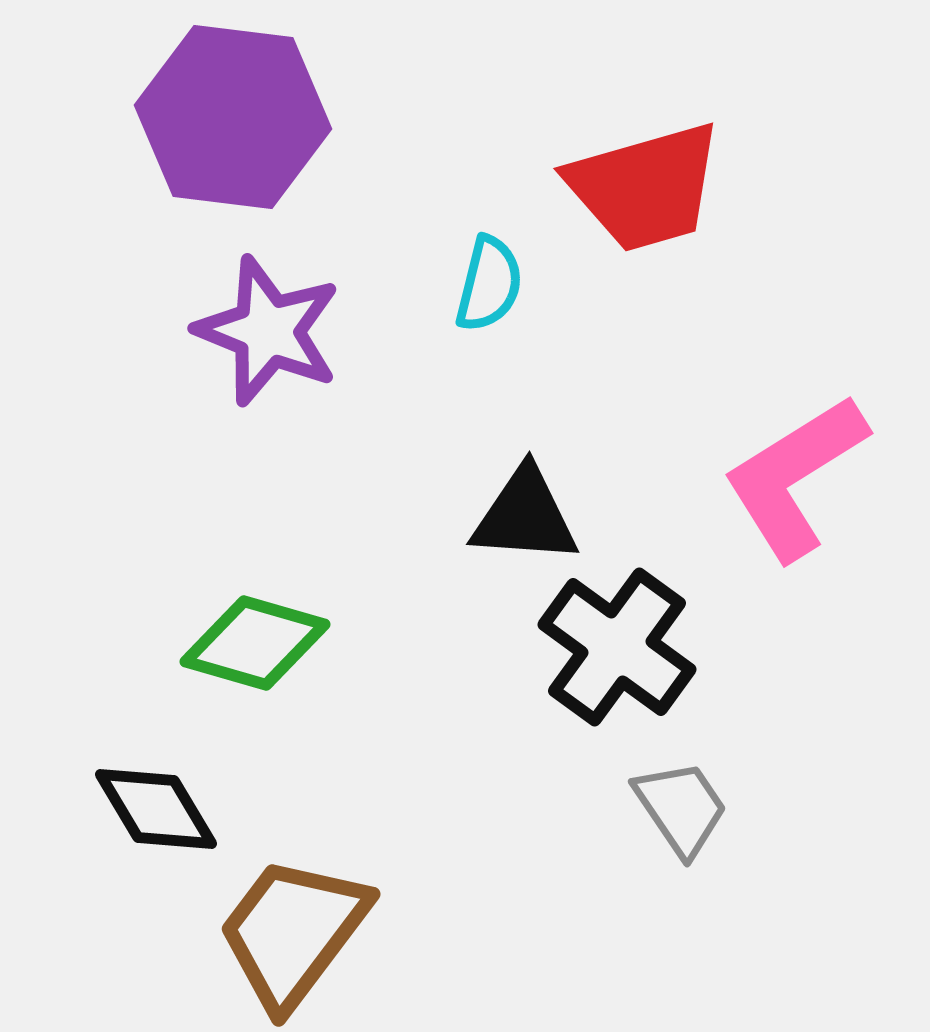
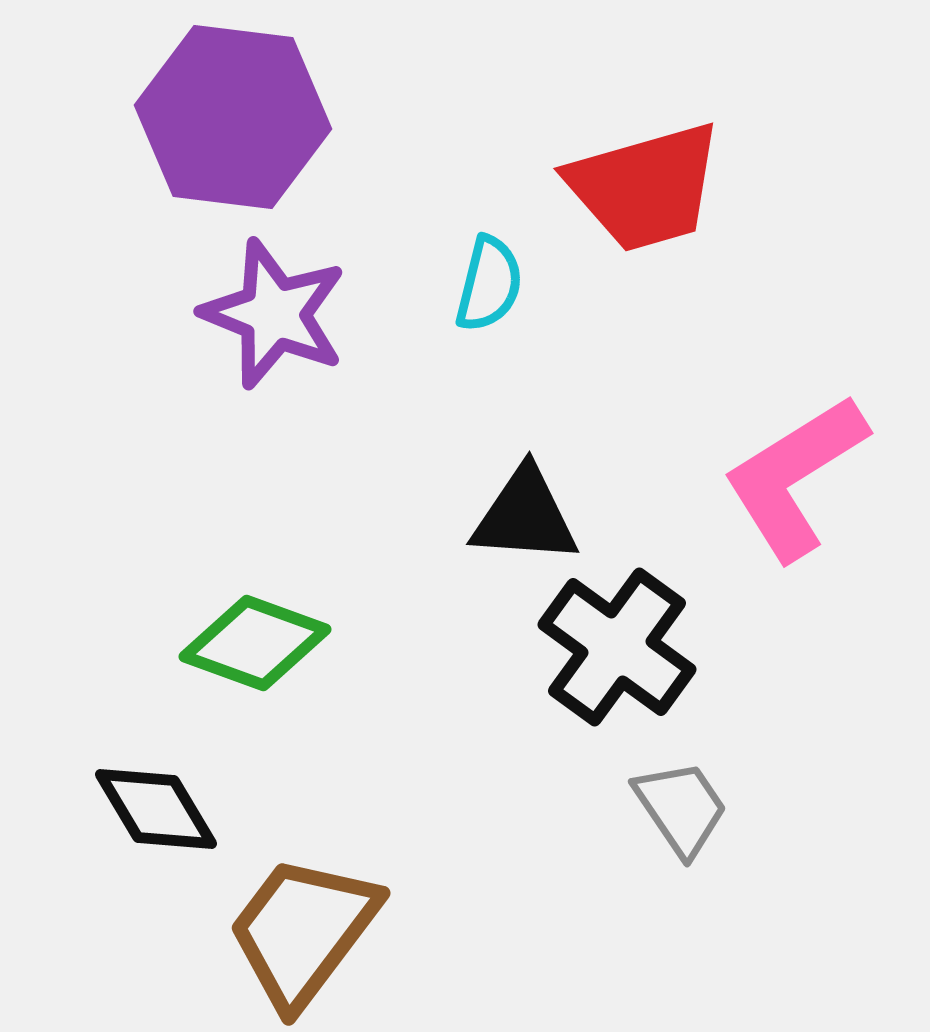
purple star: moved 6 px right, 17 px up
green diamond: rotated 4 degrees clockwise
brown trapezoid: moved 10 px right, 1 px up
